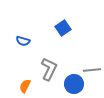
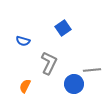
gray L-shape: moved 6 px up
